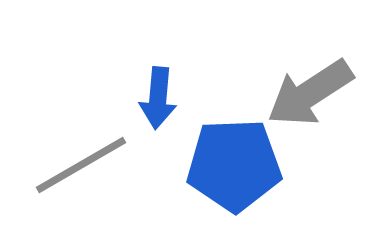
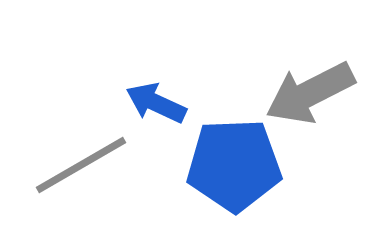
gray arrow: rotated 6 degrees clockwise
blue arrow: moved 2 px left, 5 px down; rotated 110 degrees clockwise
